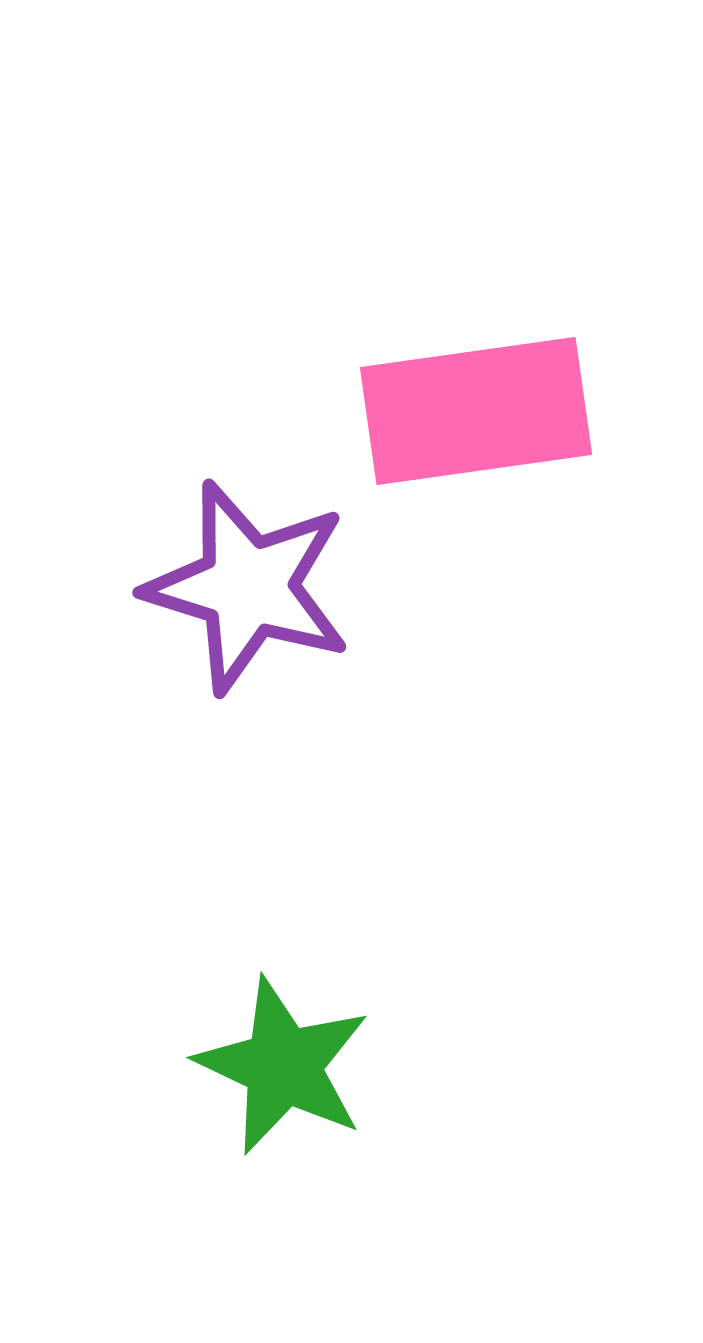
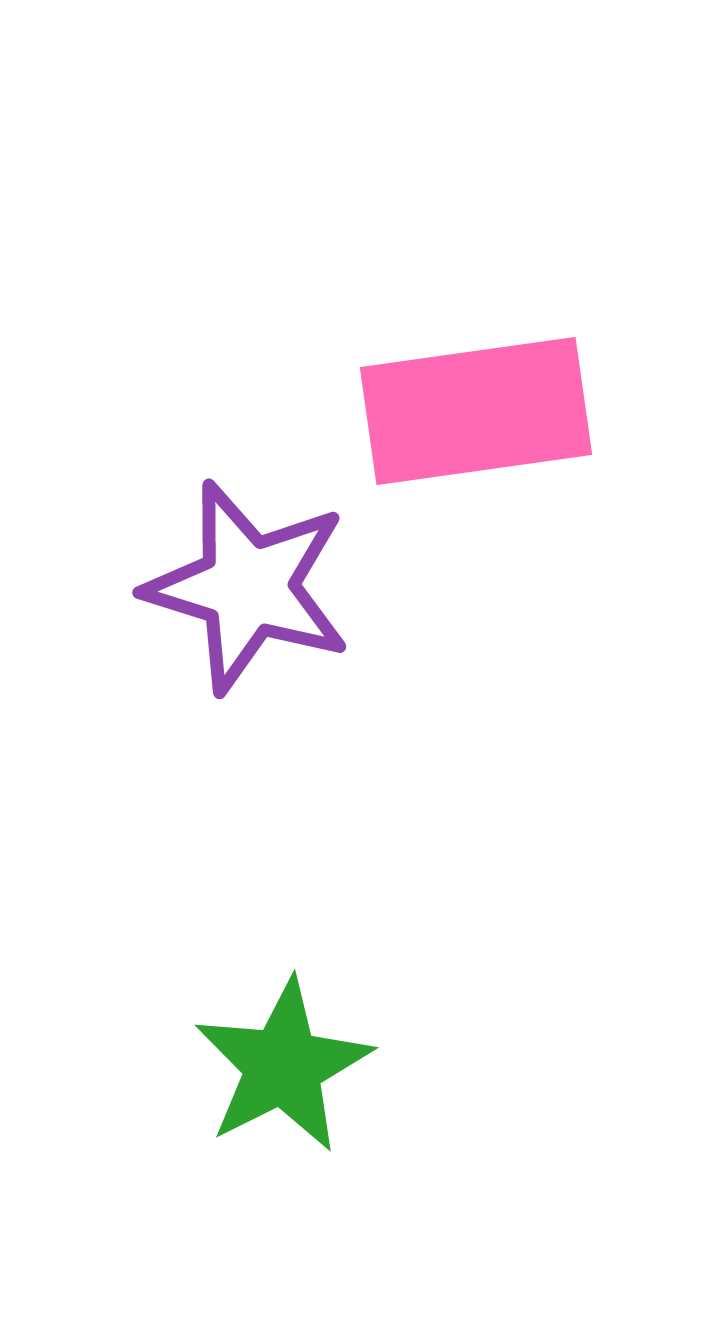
green star: rotated 20 degrees clockwise
